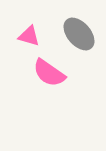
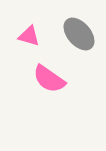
pink semicircle: moved 6 px down
